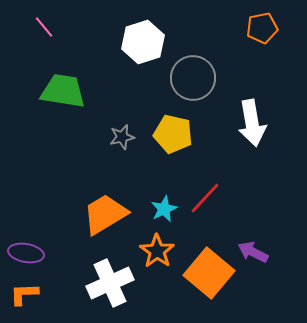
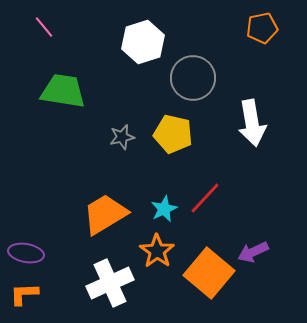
purple arrow: rotated 52 degrees counterclockwise
